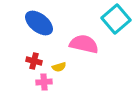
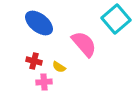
pink semicircle: rotated 36 degrees clockwise
yellow semicircle: rotated 48 degrees clockwise
